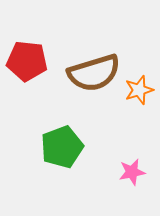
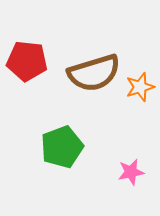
orange star: moved 1 px right, 3 px up
pink star: moved 1 px left
